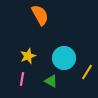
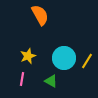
yellow line: moved 11 px up
